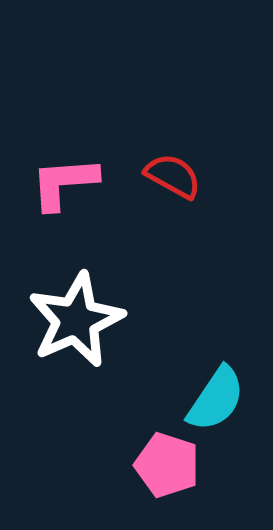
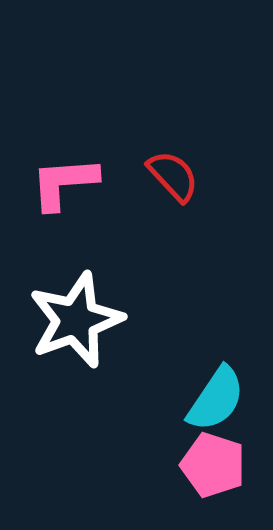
red semicircle: rotated 18 degrees clockwise
white star: rotated 4 degrees clockwise
pink pentagon: moved 46 px right
